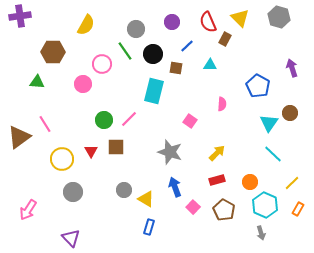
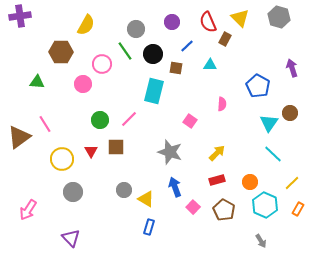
brown hexagon at (53, 52): moved 8 px right
green circle at (104, 120): moved 4 px left
gray arrow at (261, 233): moved 8 px down; rotated 16 degrees counterclockwise
